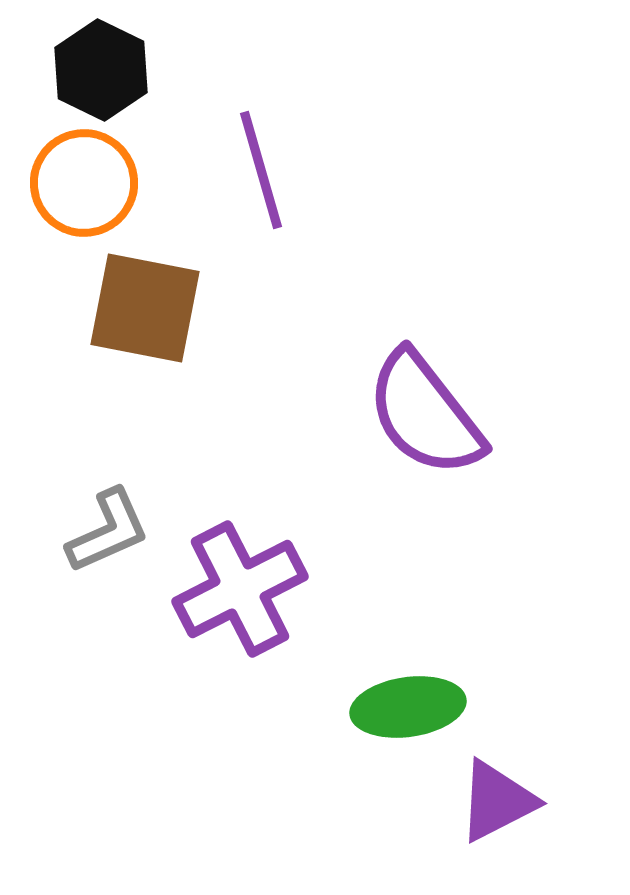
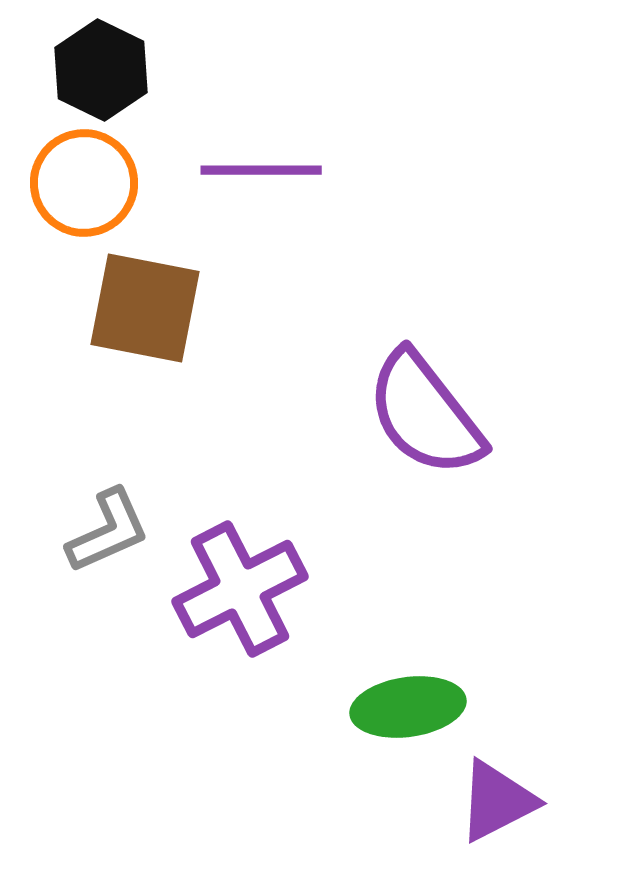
purple line: rotated 74 degrees counterclockwise
